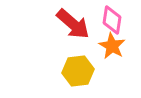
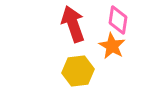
pink diamond: moved 6 px right
red arrow: rotated 150 degrees counterclockwise
